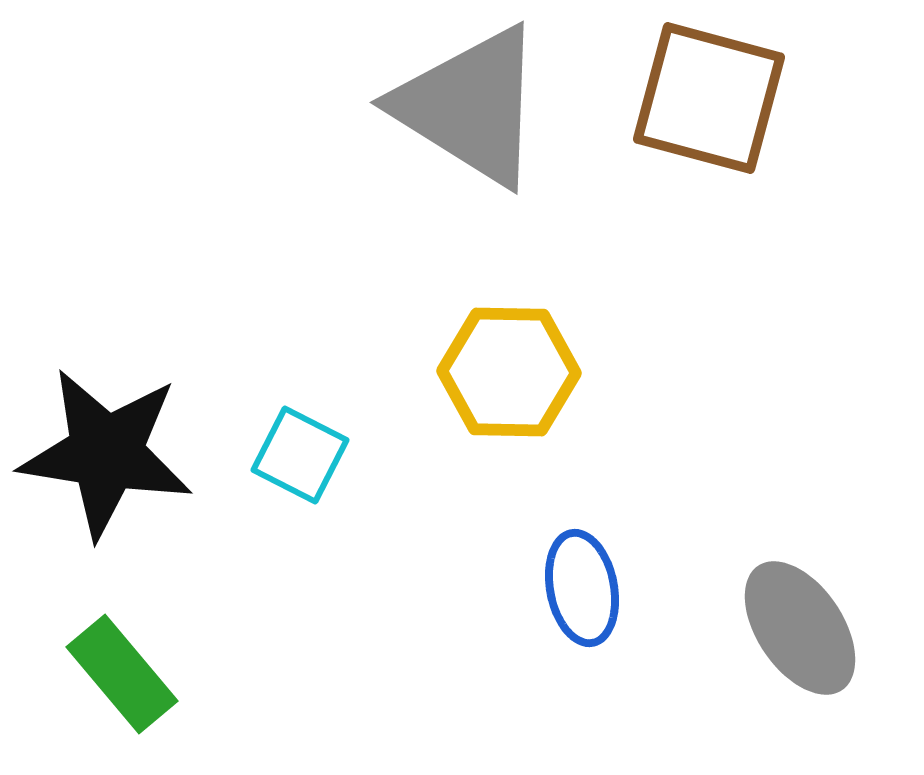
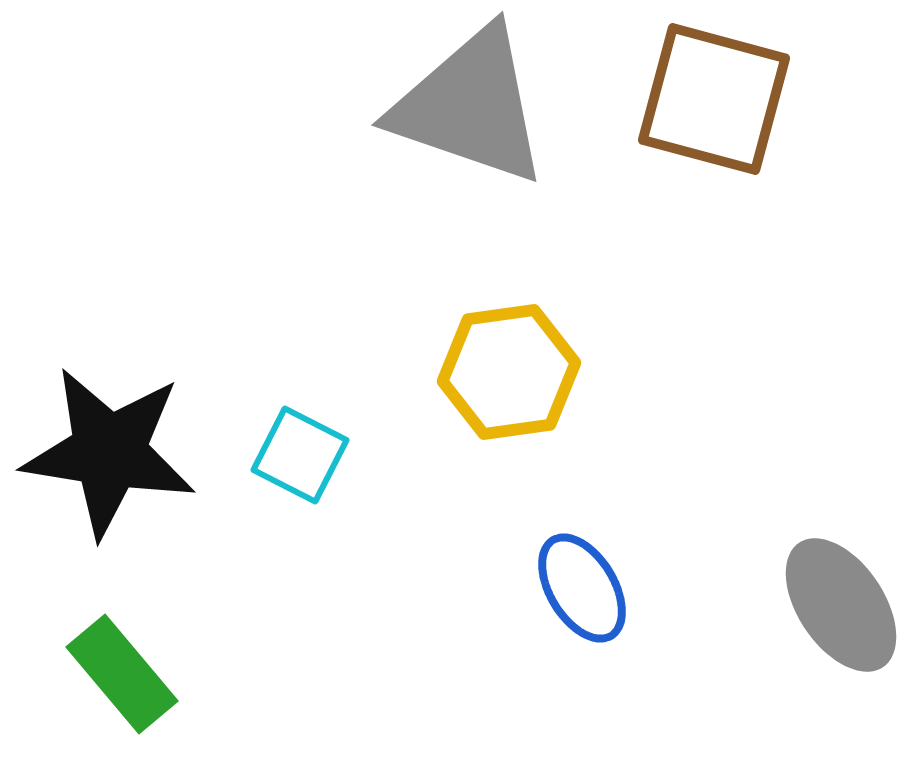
brown square: moved 5 px right, 1 px down
gray triangle: rotated 13 degrees counterclockwise
yellow hexagon: rotated 9 degrees counterclockwise
black star: moved 3 px right, 1 px up
blue ellipse: rotated 20 degrees counterclockwise
gray ellipse: moved 41 px right, 23 px up
